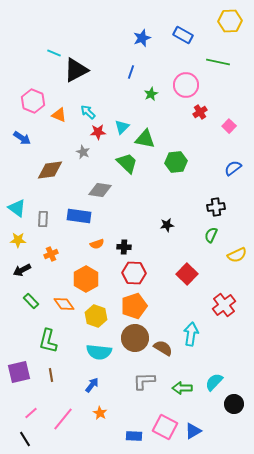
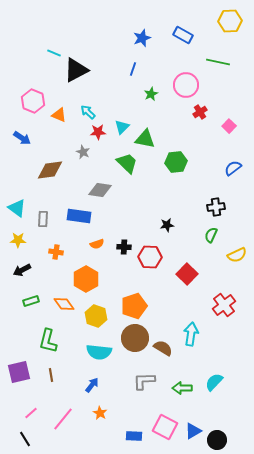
blue line at (131, 72): moved 2 px right, 3 px up
orange cross at (51, 254): moved 5 px right, 2 px up; rotated 32 degrees clockwise
red hexagon at (134, 273): moved 16 px right, 16 px up
green rectangle at (31, 301): rotated 63 degrees counterclockwise
black circle at (234, 404): moved 17 px left, 36 px down
